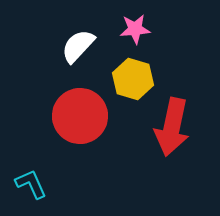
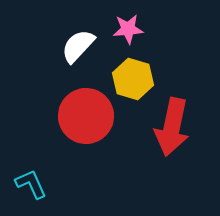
pink star: moved 7 px left
red circle: moved 6 px right
